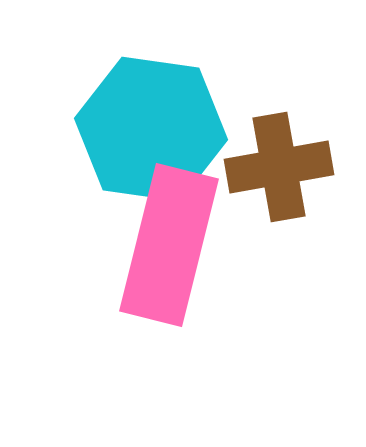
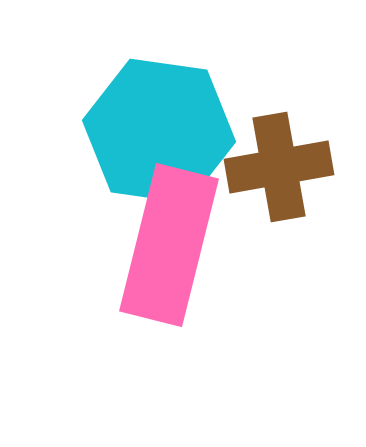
cyan hexagon: moved 8 px right, 2 px down
